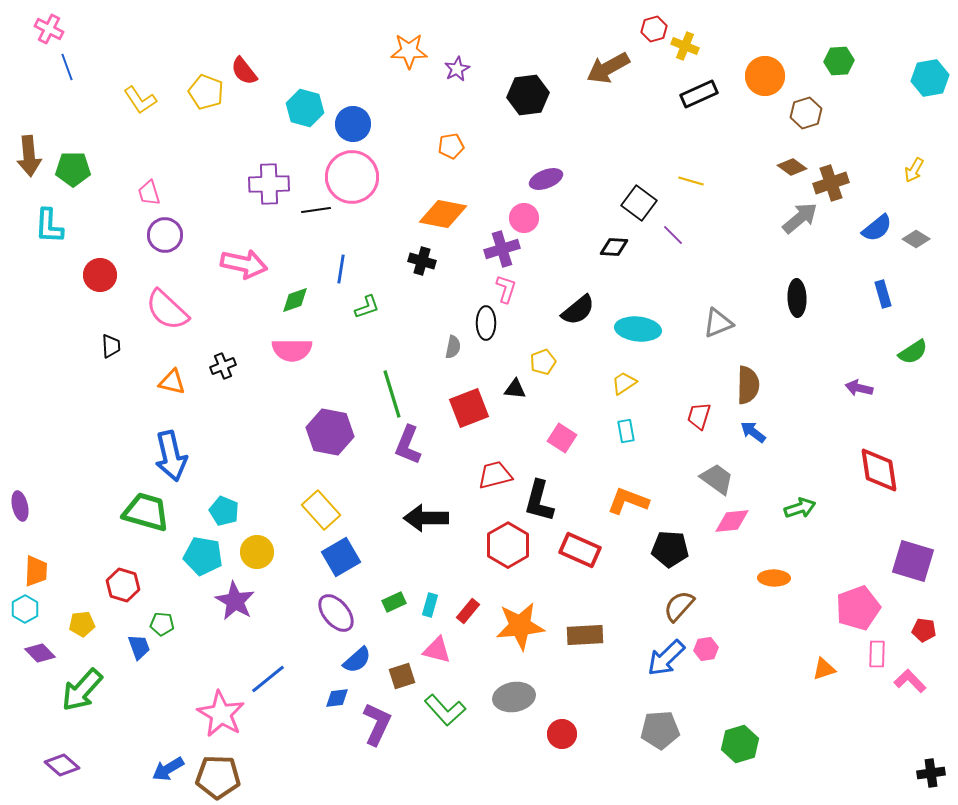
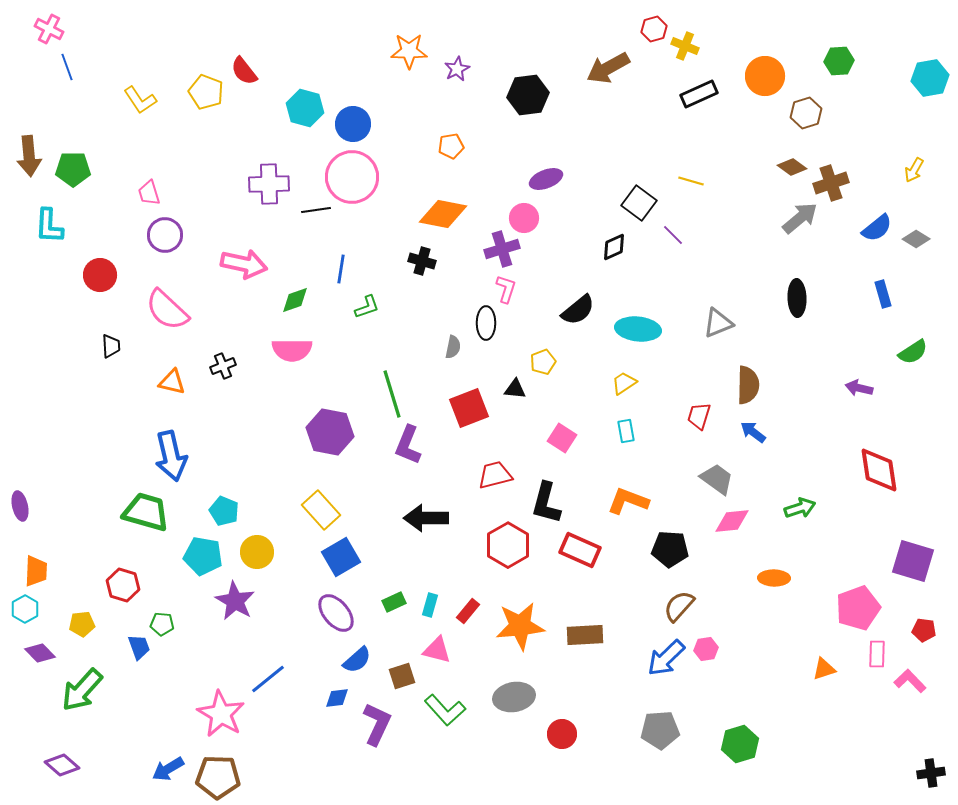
black diamond at (614, 247): rotated 28 degrees counterclockwise
black L-shape at (539, 501): moved 7 px right, 2 px down
